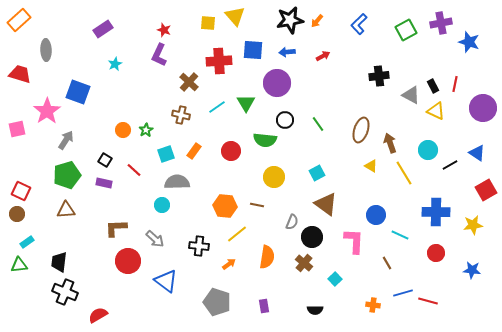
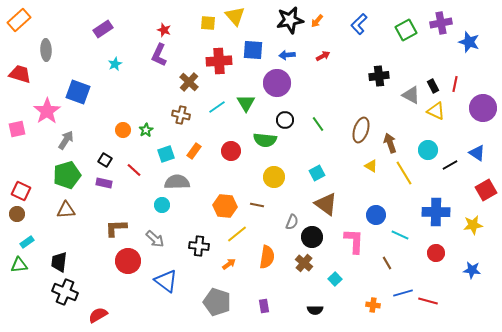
blue arrow at (287, 52): moved 3 px down
